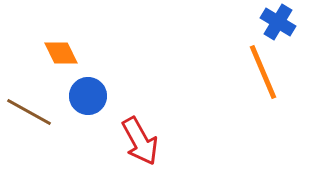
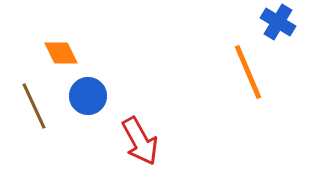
orange line: moved 15 px left
brown line: moved 5 px right, 6 px up; rotated 36 degrees clockwise
